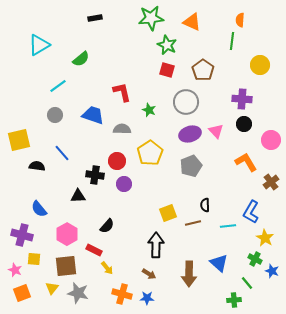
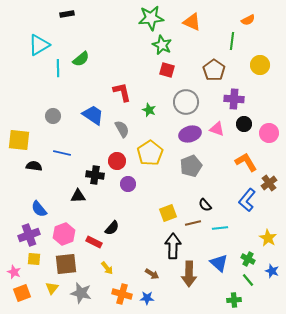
black rectangle at (95, 18): moved 28 px left, 4 px up
orange semicircle at (240, 20): moved 8 px right; rotated 120 degrees counterclockwise
green star at (167, 45): moved 5 px left
brown pentagon at (203, 70): moved 11 px right
cyan line at (58, 86): moved 18 px up; rotated 54 degrees counterclockwise
purple cross at (242, 99): moved 8 px left
gray circle at (55, 115): moved 2 px left, 1 px down
blue trapezoid at (93, 115): rotated 15 degrees clockwise
gray semicircle at (122, 129): rotated 60 degrees clockwise
pink triangle at (216, 131): moved 1 px right, 2 px up; rotated 28 degrees counterclockwise
yellow square at (19, 140): rotated 20 degrees clockwise
pink circle at (271, 140): moved 2 px left, 7 px up
blue line at (62, 153): rotated 36 degrees counterclockwise
black semicircle at (37, 166): moved 3 px left
brown cross at (271, 182): moved 2 px left, 1 px down
purple circle at (124, 184): moved 4 px right
black semicircle at (205, 205): rotated 40 degrees counterclockwise
blue L-shape at (251, 212): moved 4 px left, 12 px up; rotated 10 degrees clockwise
black semicircle at (107, 226): moved 5 px right, 2 px down
cyan line at (228, 226): moved 8 px left, 2 px down
pink hexagon at (67, 234): moved 3 px left; rotated 10 degrees clockwise
purple cross at (22, 235): moved 7 px right; rotated 35 degrees counterclockwise
yellow star at (265, 238): moved 3 px right
black arrow at (156, 245): moved 17 px right, 1 px down
red rectangle at (94, 250): moved 8 px up
green cross at (255, 259): moved 7 px left
brown square at (66, 266): moved 2 px up
pink star at (15, 270): moved 1 px left, 2 px down
brown arrow at (149, 274): moved 3 px right
green line at (247, 283): moved 1 px right, 3 px up
gray star at (78, 293): moved 3 px right
